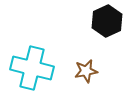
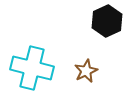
brown star: rotated 15 degrees counterclockwise
